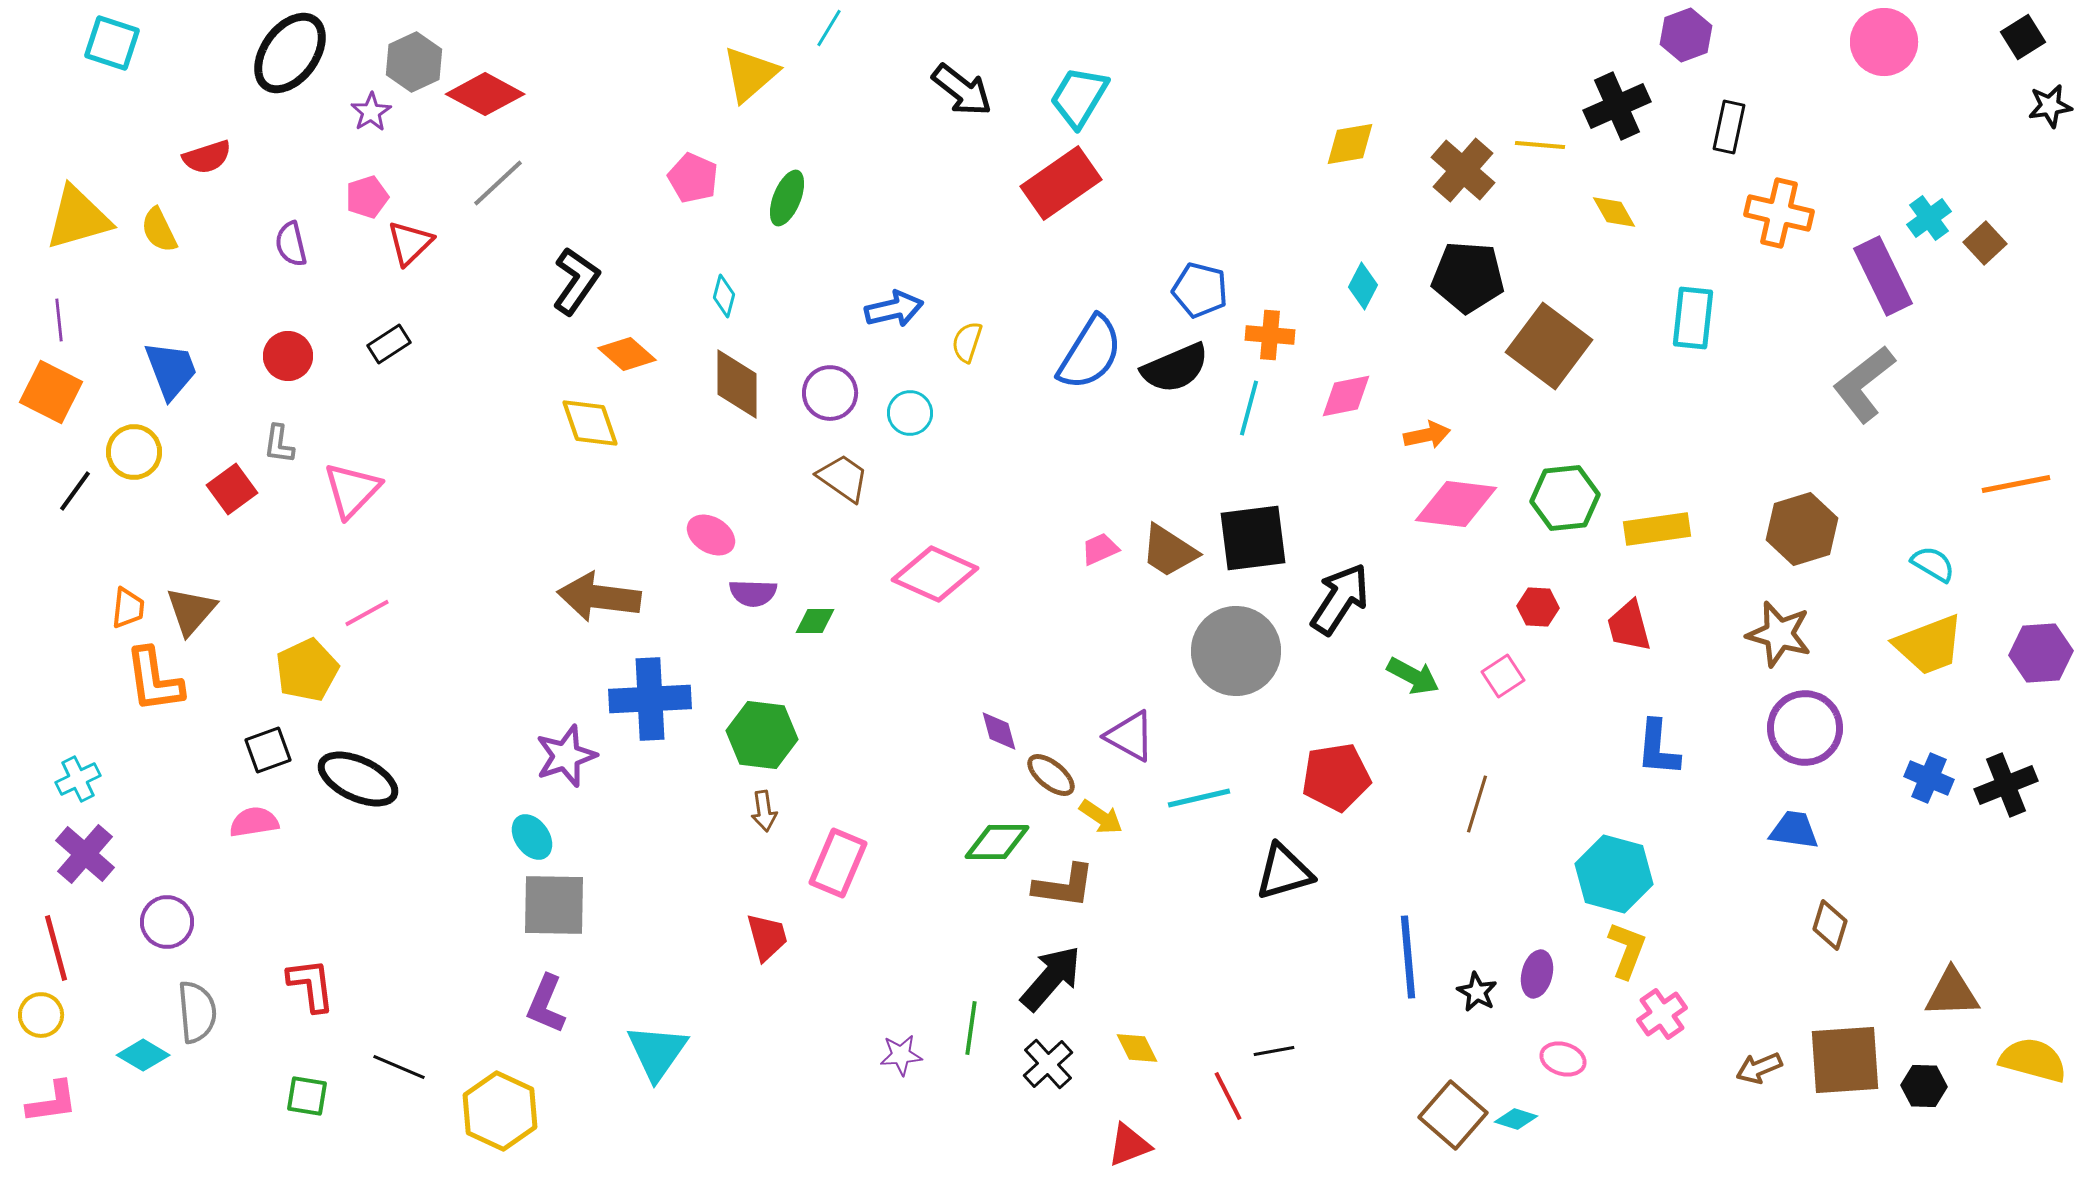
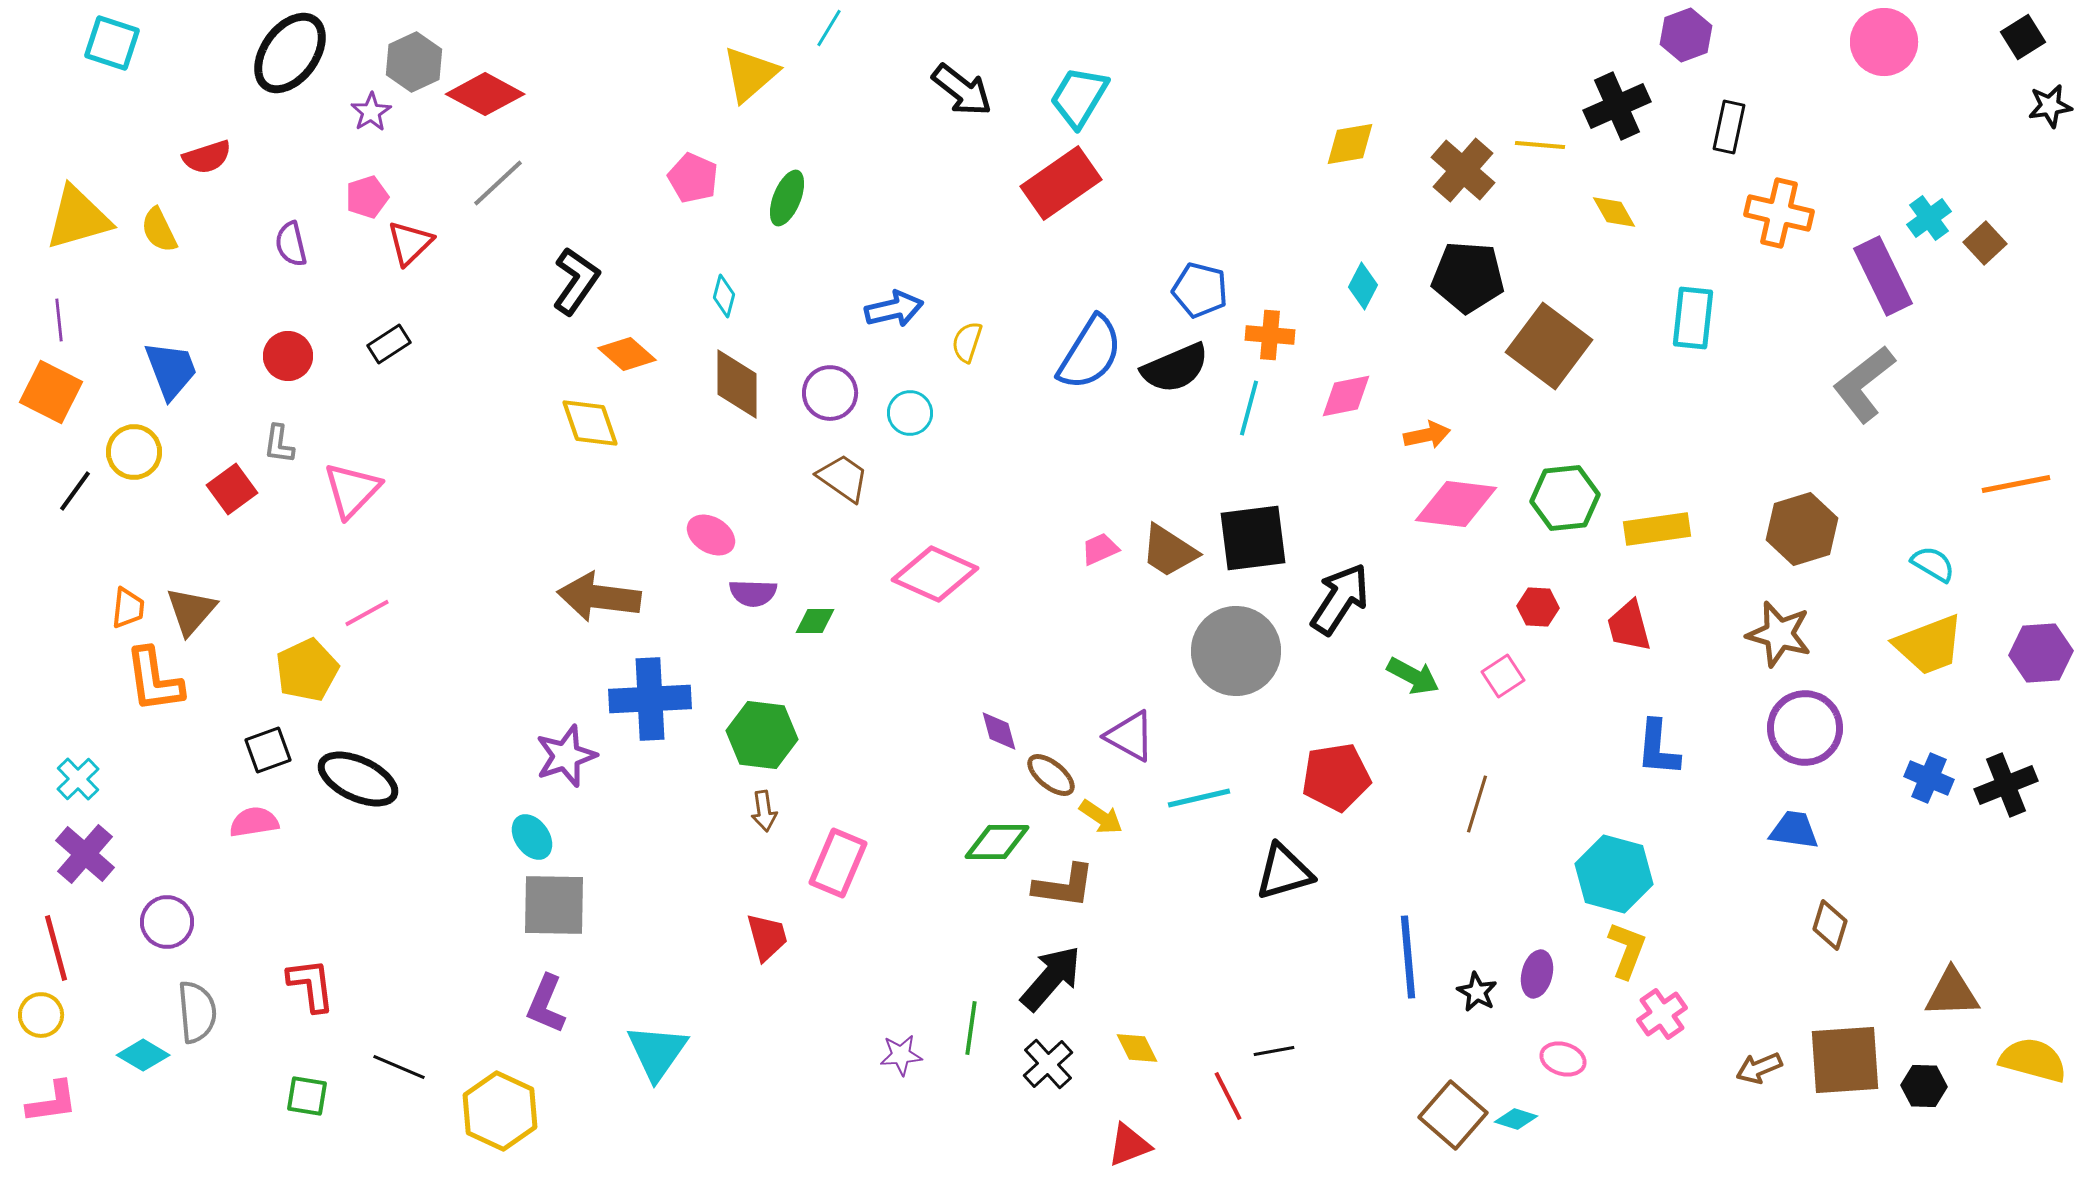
cyan cross at (78, 779): rotated 18 degrees counterclockwise
